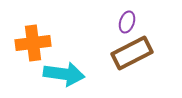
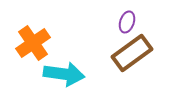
orange cross: rotated 28 degrees counterclockwise
brown rectangle: rotated 9 degrees counterclockwise
